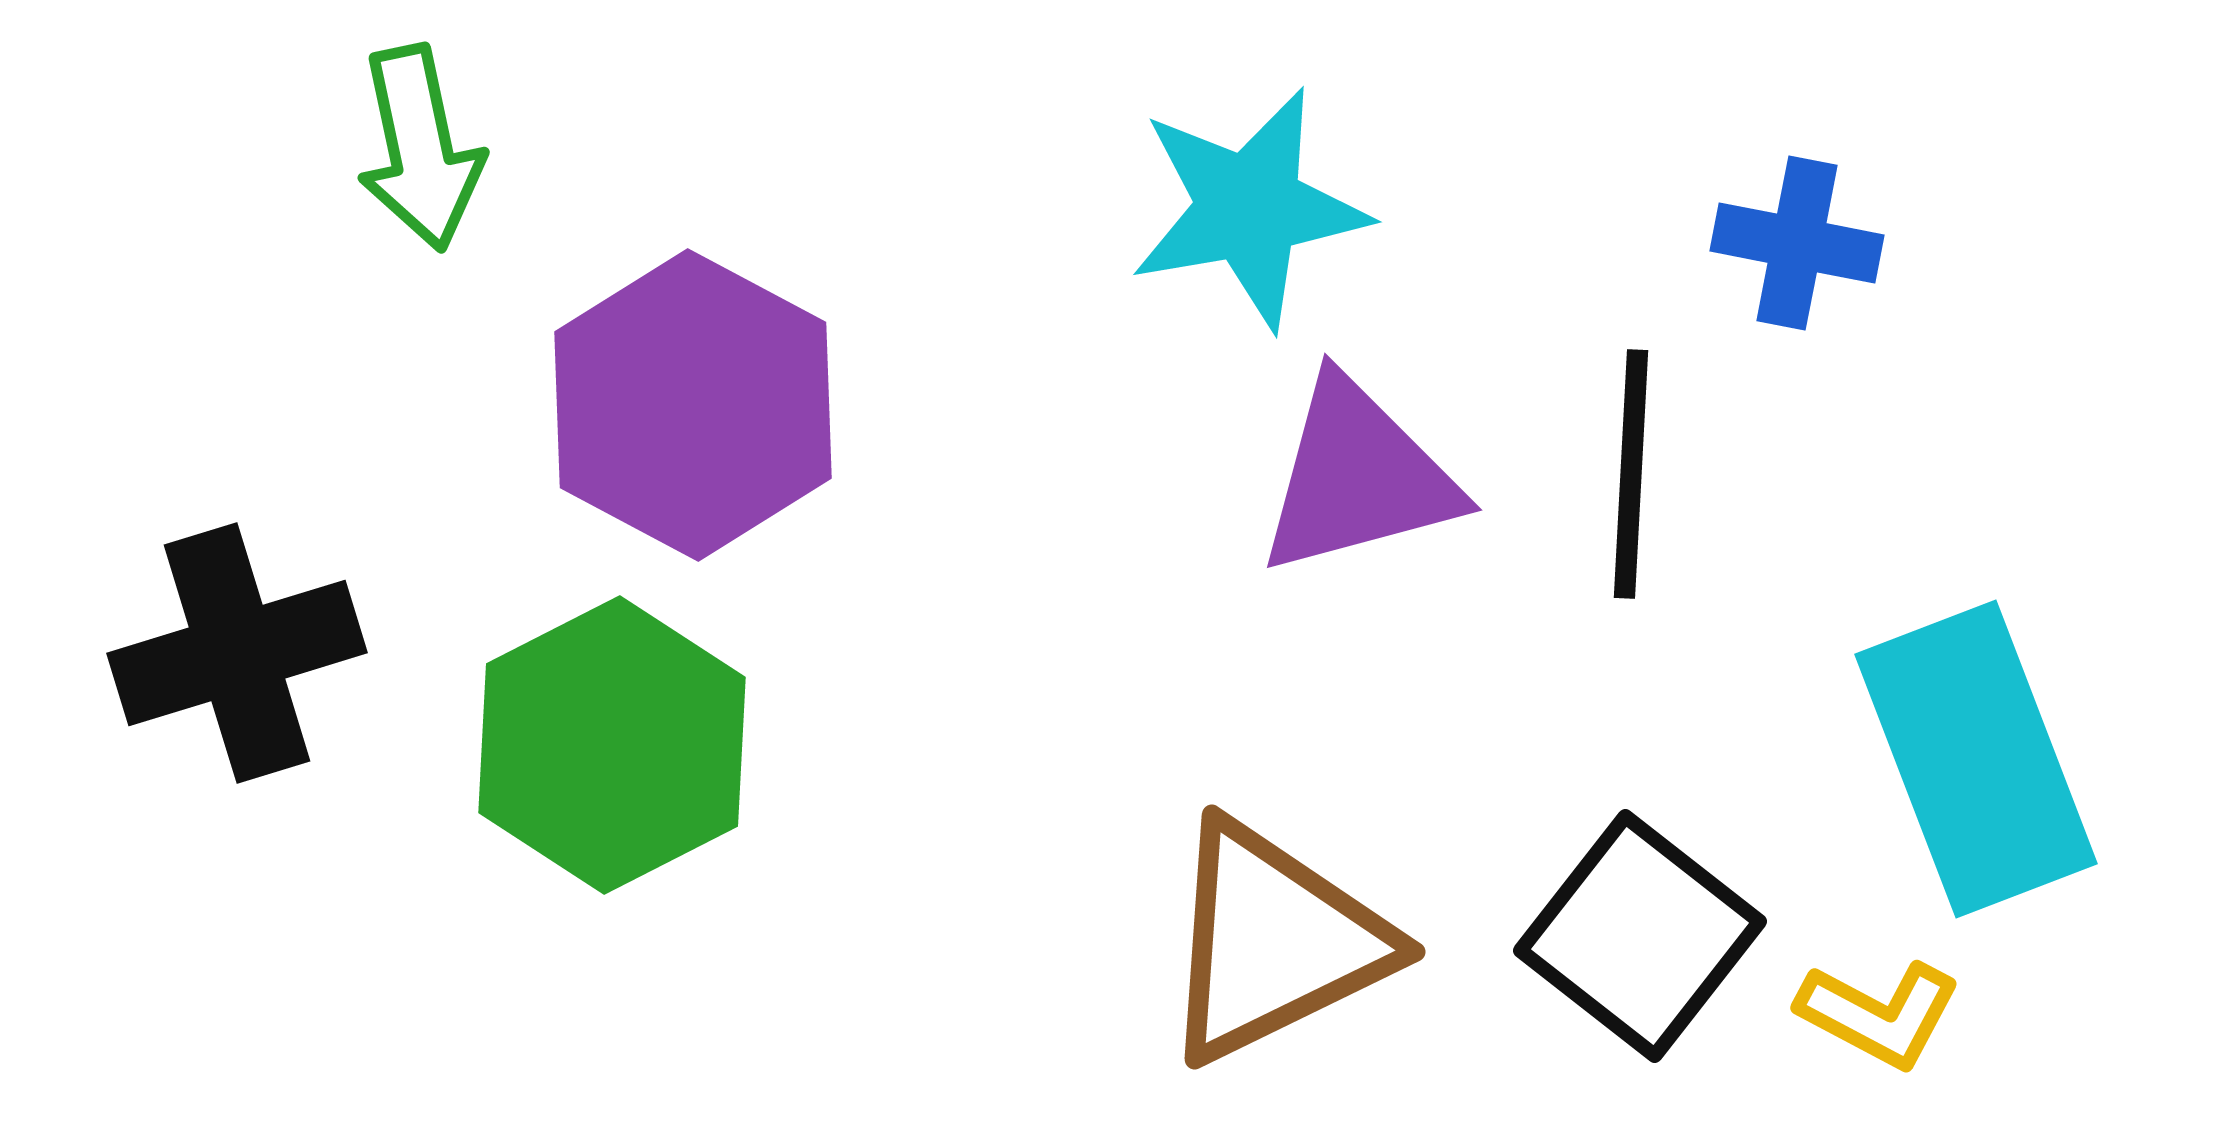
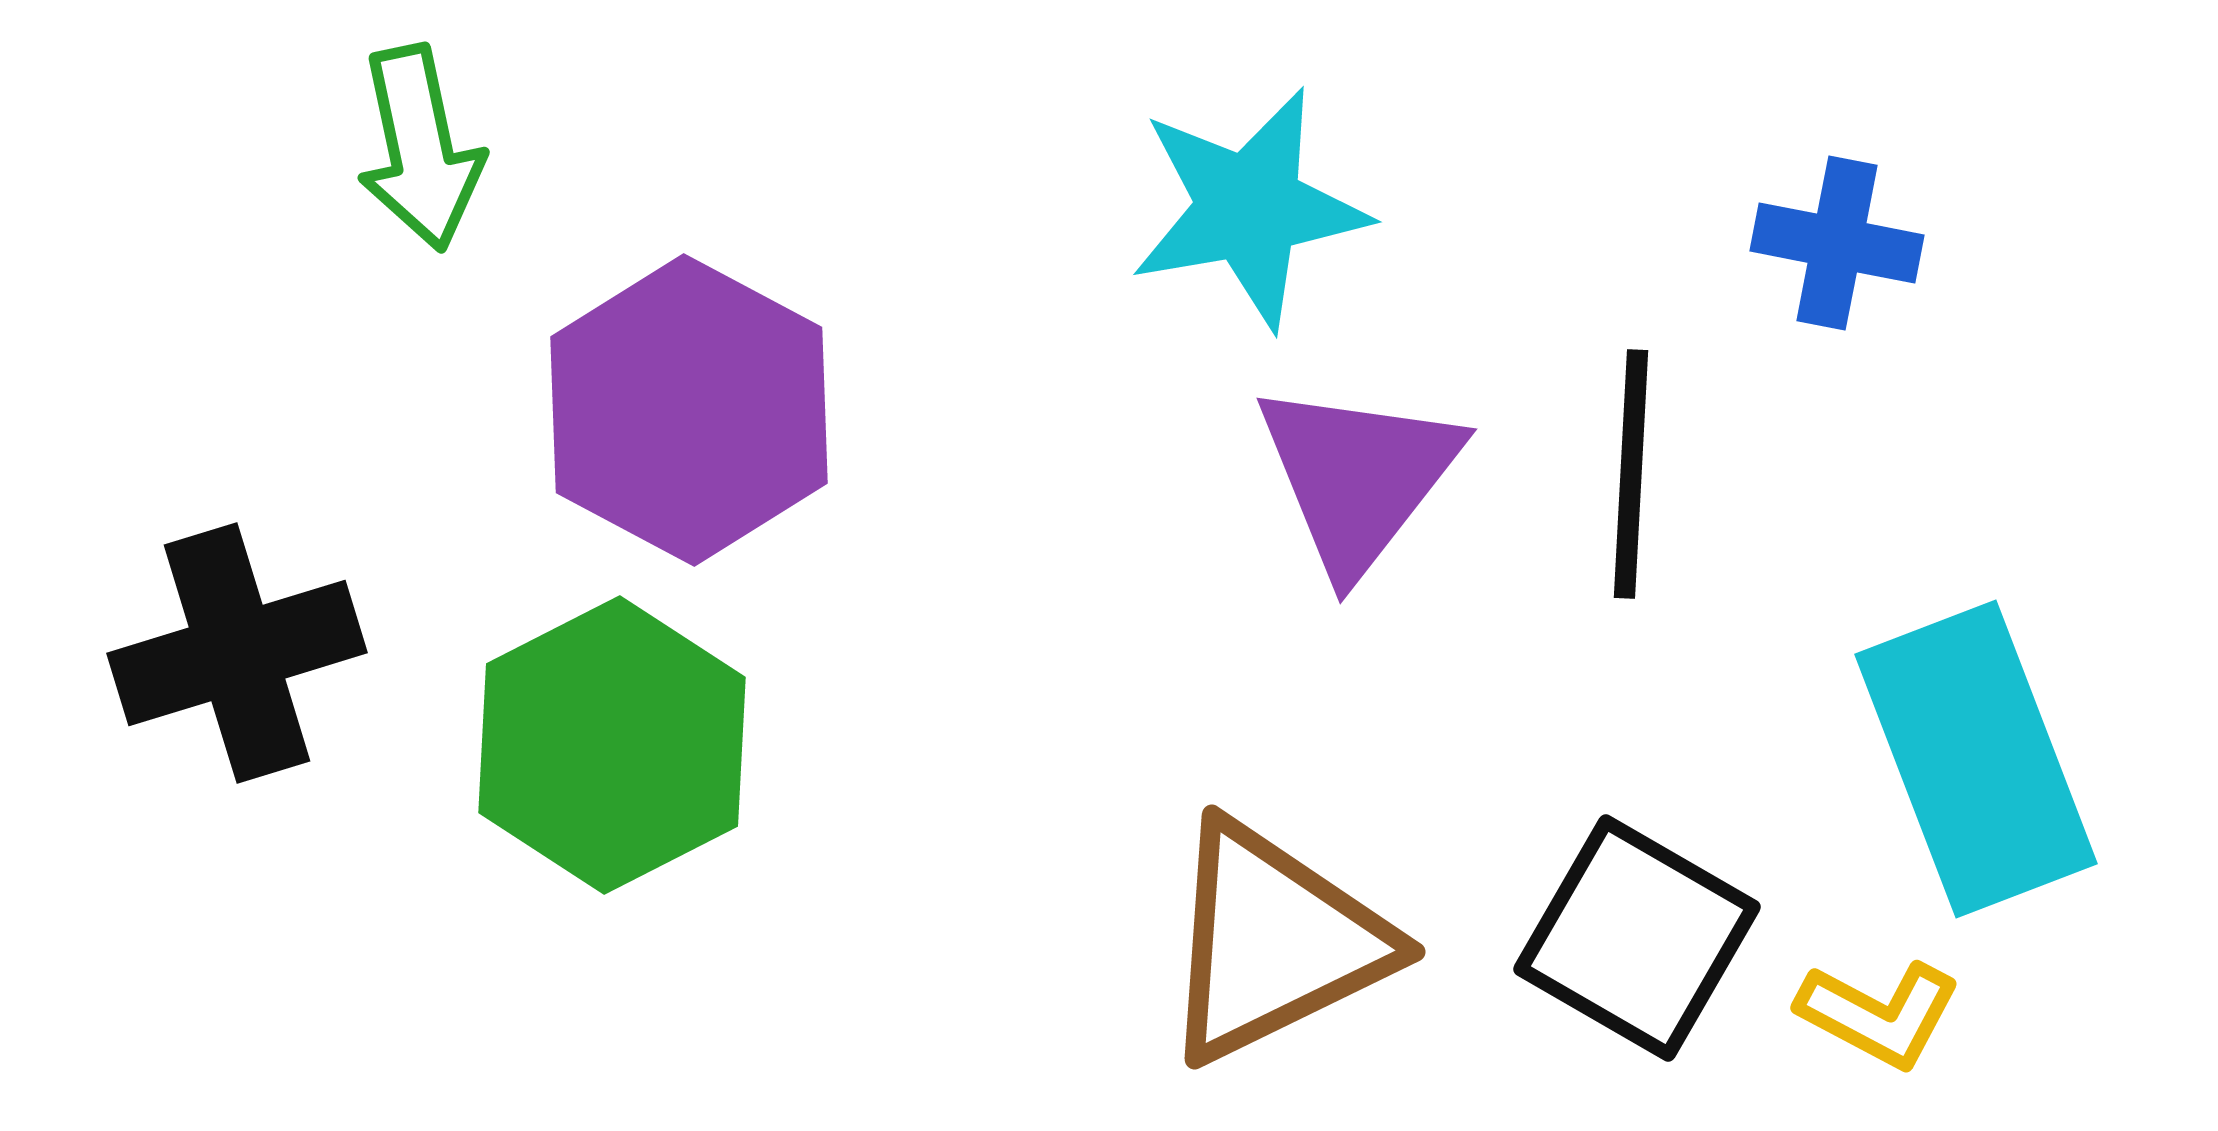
blue cross: moved 40 px right
purple hexagon: moved 4 px left, 5 px down
purple triangle: rotated 37 degrees counterclockwise
black square: moved 3 px left, 2 px down; rotated 8 degrees counterclockwise
